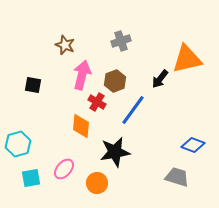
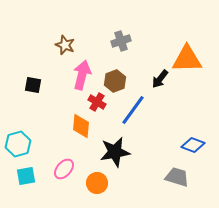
orange triangle: rotated 12 degrees clockwise
cyan square: moved 5 px left, 2 px up
